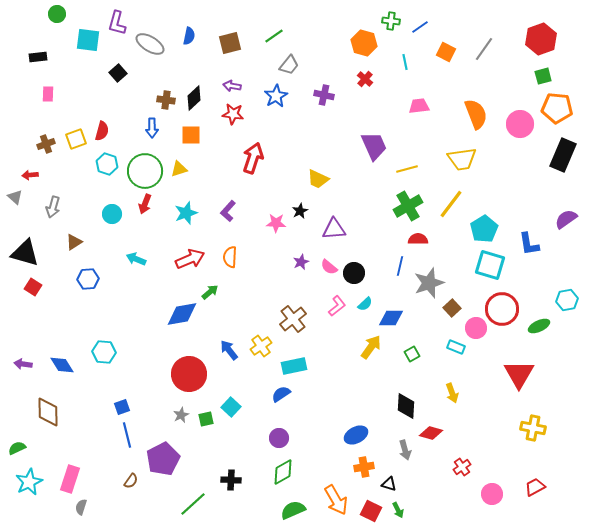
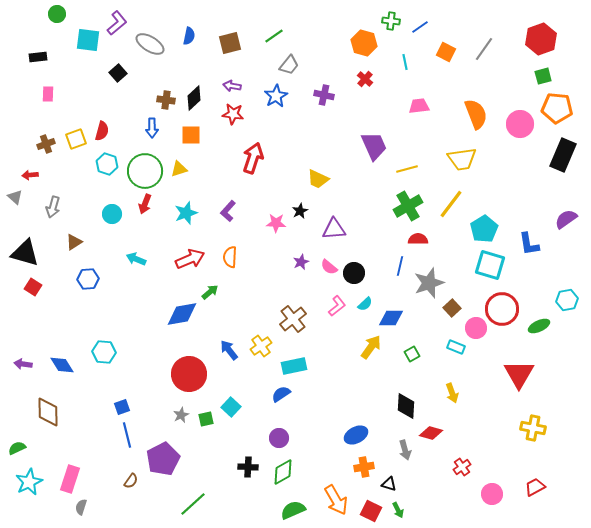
purple L-shape at (117, 23): rotated 145 degrees counterclockwise
black cross at (231, 480): moved 17 px right, 13 px up
